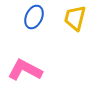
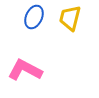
yellow trapezoid: moved 5 px left
